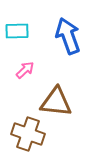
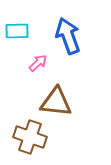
pink arrow: moved 13 px right, 7 px up
brown cross: moved 2 px right, 3 px down
